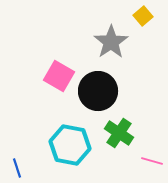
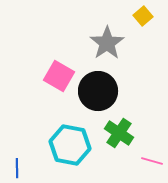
gray star: moved 4 px left, 1 px down
blue line: rotated 18 degrees clockwise
